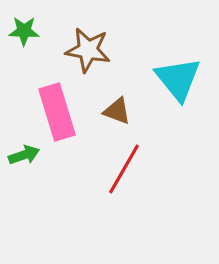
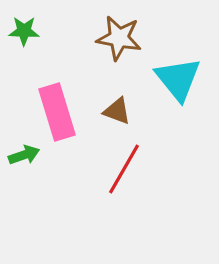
brown star: moved 31 px right, 12 px up
